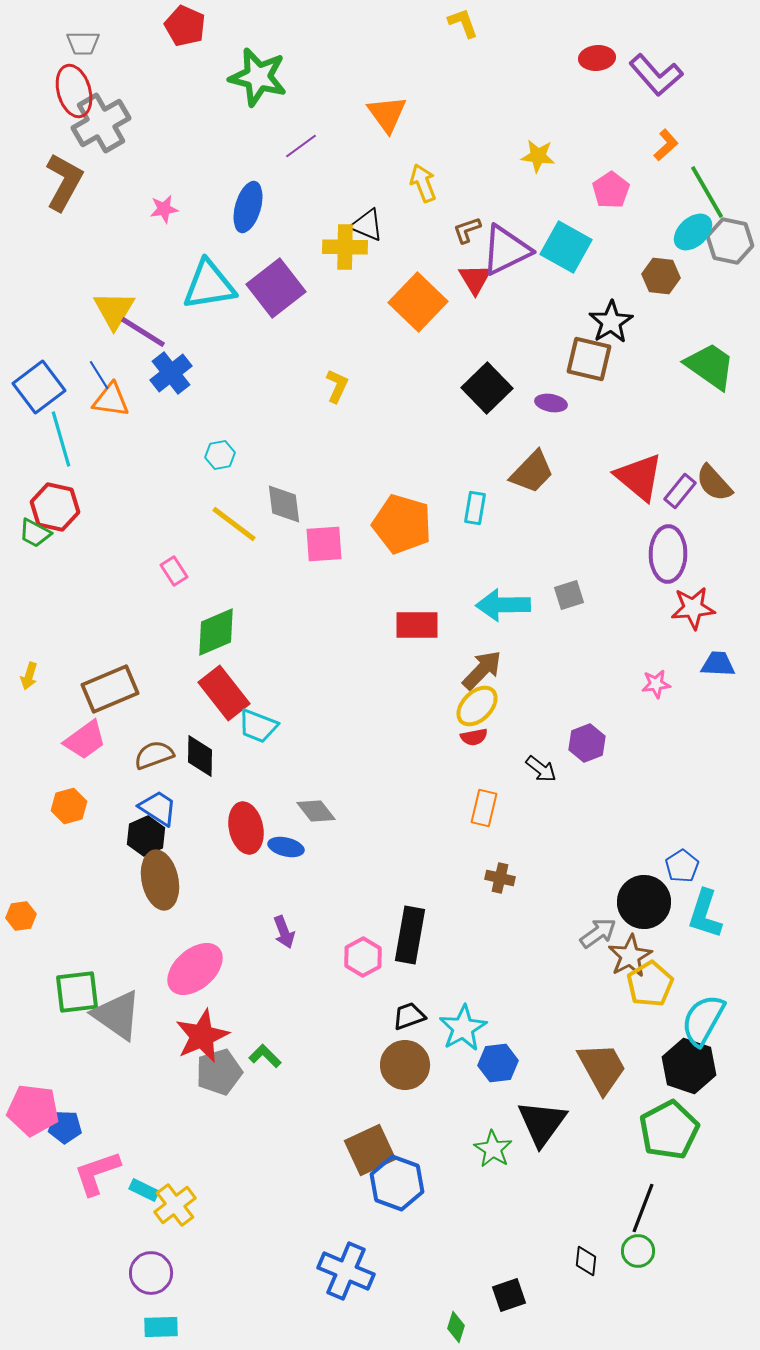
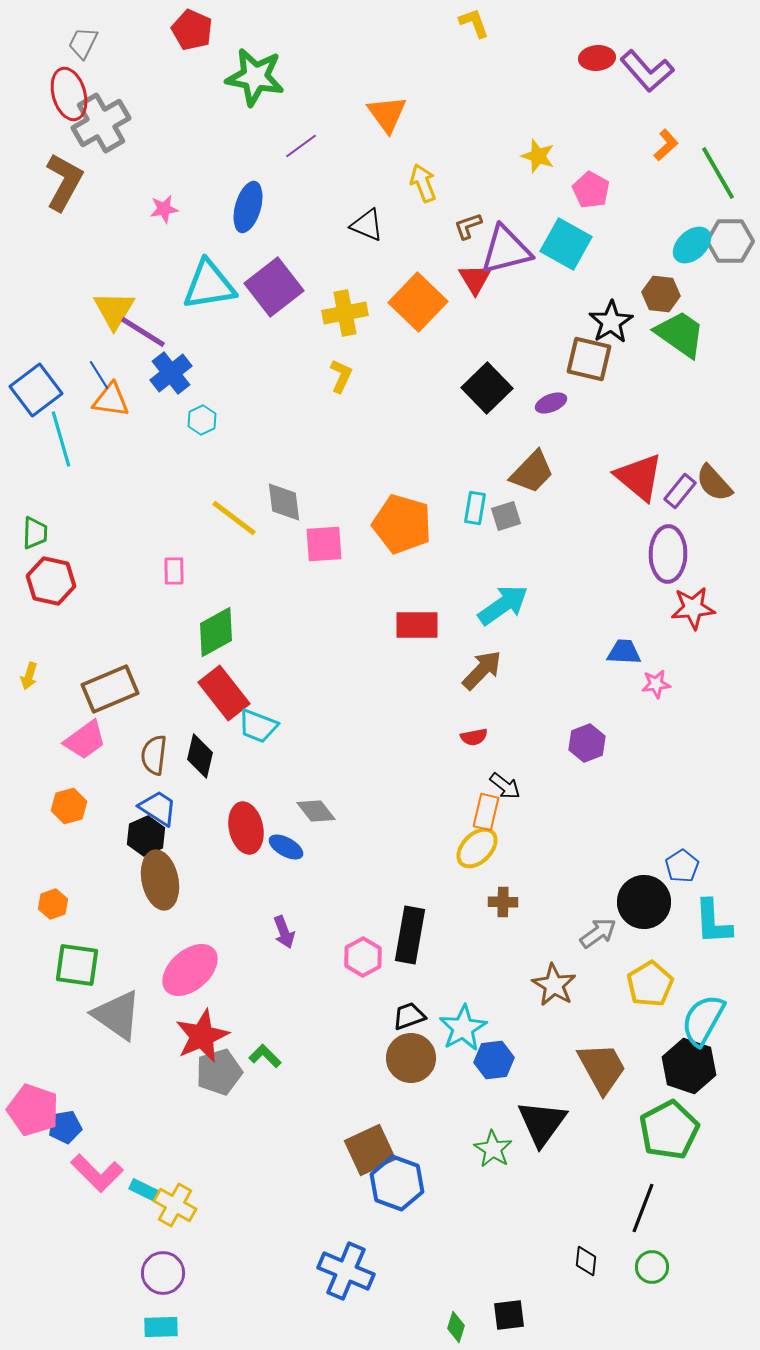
yellow L-shape at (463, 23): moved 11 px right
red pentagon at (185, 26): moved 7 px right, 4 px down
gray trapezoid at (83, 43): rotated 116 degrees clockwise
purple L-shape at (656, 75): moved 9 px left, 4 px up
green star at (258, 77): moved 3 px left; rotated 4 degrees counterclockwise
red ellipse at (74, 91): moved 5 px left, 3 px down
yellow star at (538, 156): rotated 12 degrees clockwise
pink pentagon at (611, 190): moved 20 px left; rotated 9 degrees counterclockwise
green line at (707, 192): moved 11 px right, 19 px up
brown L-shape at (467, 230): moved 1 px right, 4 px up
cyan ellipse at (693, 232): moved 1 px left, 13 px down
gray hexagon at (730, 241): rotated 12 degrees counterclockwise
yellow cross at (345, 247): moved 66 px down; rotated 12 degrees counterclockwise
cyan square at (566, 247): moved 3 px up
purple triangle at (506, 250): rotated 12 degrees clockwise
brown hexagon at (661, 276): moved 18 px down
purple square at (276, 288): moved 2 px left, 1 px up
green trapezoid at (710, 366): moved 30 px left, 32 px up
yellow L-shape at (337, 386): moved 4 px right, 10 px up
blue square at (39, 387): moved 3 px left, 3 px down
purple ellipse at (551, 403): rotated 32 degrees counterclockwise
cyan hexagon at (220, 455): moved 18 px left, 35 px up; rotated 16 degrees counterclockwise
gray diamond at (284, 504): moved 2 px up
red hexagon at (55, 507): moved 4 px left, 74 px down
yellow line at (234, 524): moved 6 px up
green trapezoid at (35, 533): rotated 116 degrees counterclockwise
pink rectangle at (174, 571): rotated 32 degrees clockwise
gray square at (569, 595): moved 63 px left, 79 px up
cyan arrow at (503, 605): rotated 146 degrees clockwise
green diamond at (216, 632): rotated 6 degrees counterclockwise
blue trapezoid at (718, 664): moved 94 px left, 12 px up
yellow ellipse at (477, 706): moved 142 px down
brown semicircle at (154, 755): rotated 63 degrees counterclockwise
black diamond at (200, 756): rotated 12 degrees clockwise
black arrow at (541, 769): moved 36 px left, 17 px down
orange rectangle at (484, 808): moved 2 px right, 4 px down
blue ellipse at (286, 847): rotated 16 degrees clockwise
brown cross at (500, 878): moved 3 px right, 24 px down; rotated 12 degrees counterclockwise
cyan L-shape at (705, 914): moved 8 px right, 8 px down; rotated 21 degrees counterclockwise
orange hexagon at (21, 916): moved 32 px right, 12 px up; rotated 12 degrees counterclockwise
brown star at (630, 956): moved 76 px left, 29 px down; rotated 12 degrees counterclockwise
pink ellipse at (195, 969): moved 5 px left, 1 px down
green square at (77, 992): moved 27 px up; rotated 15 degrees clockwise
blue hexagon at (498, 1063): moved 4 px left, 3 px up
brown circle at (405, 1065): moved 6 px right, 7 px up
pink pentagon at (33, 1110): rotated 12 degrees clockwise
blue pentagon at (65, 1127): rotated 12 degrees counterclockwise
pink L-shape at (97, 1173): rotated 116 degrees counterclockwise
yellow cross at (175, 1205): rotated 24 degrees counterclockwise
green circle at (638, 1251): moved 14 px right, 16 px down
purple circle at (151, 1273): moved 12 px right
black square at (509, 1295): moved 20 px down; rotated 12 degrees clockwise
